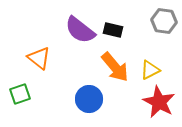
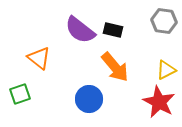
yellow triangle: moved 16 px right
